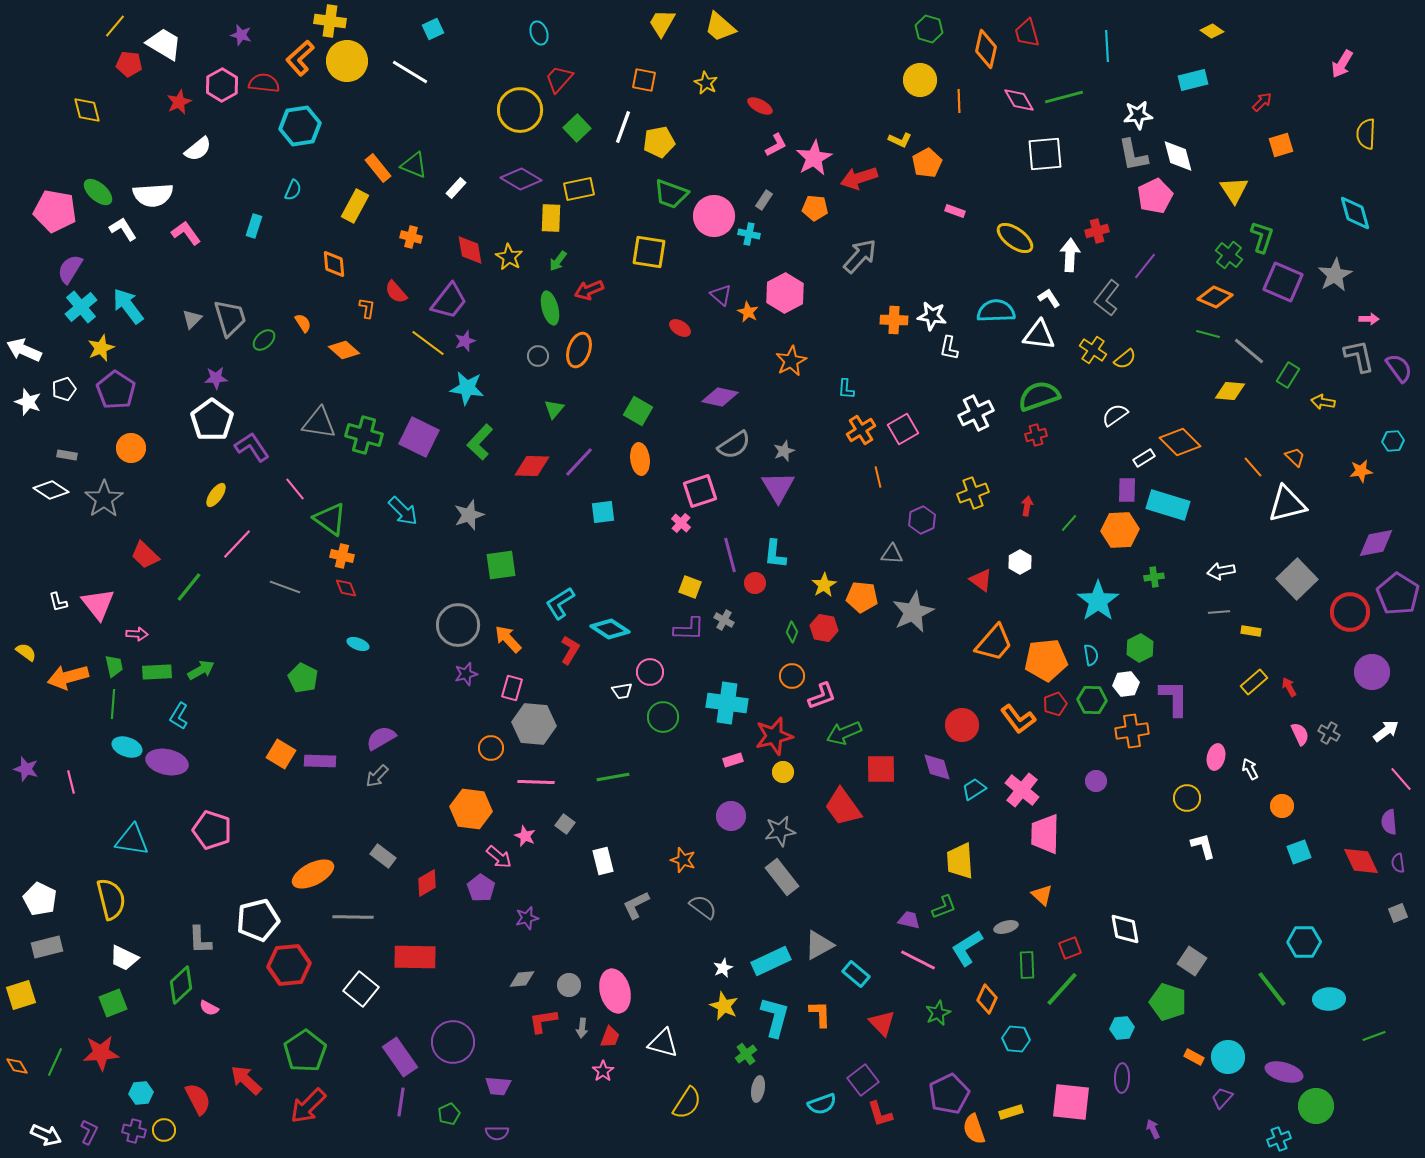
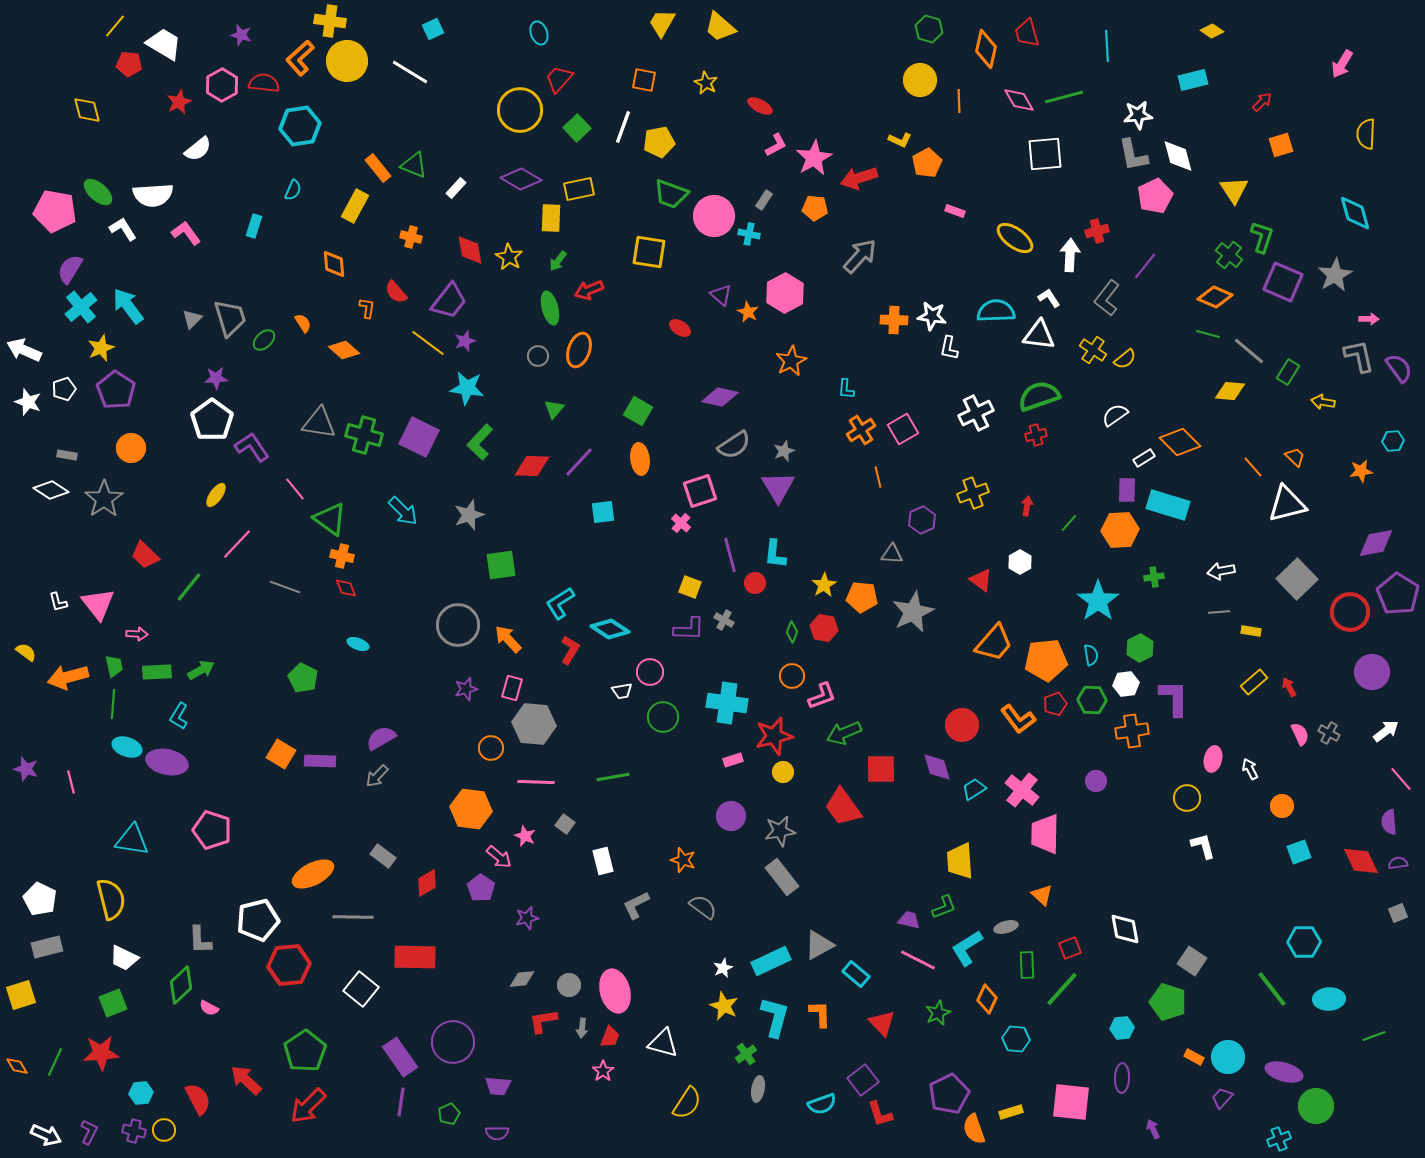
green rectangle at (1288, 375): moved 3 px up
purple star at (466, 674): moved 15 px down
pink ellipse at (1216, 757): moved 3 px left, 2 px down
purple semicircle at (1398, 863): rotated 90 degrees clockwise
